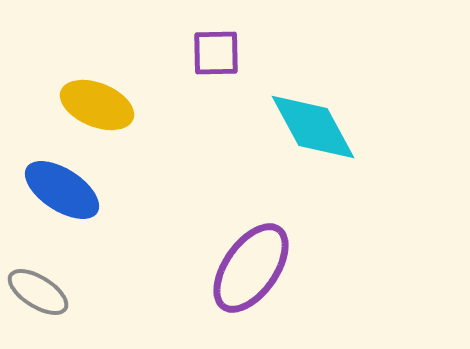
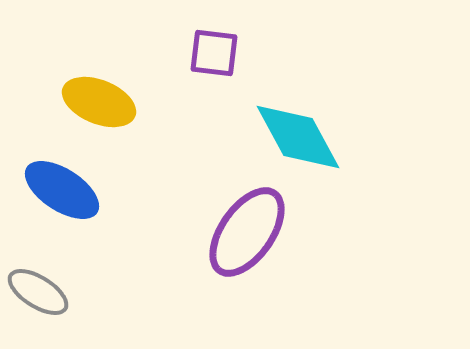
purple square: moved 2 px left; rotated 8 degrees clockwise
yellow ellipse: moved 2 px right, 3 px up
cyan diamond: moved 15 px left, 10 px down
purple ellipse: moved 4 px left, 36 px up
